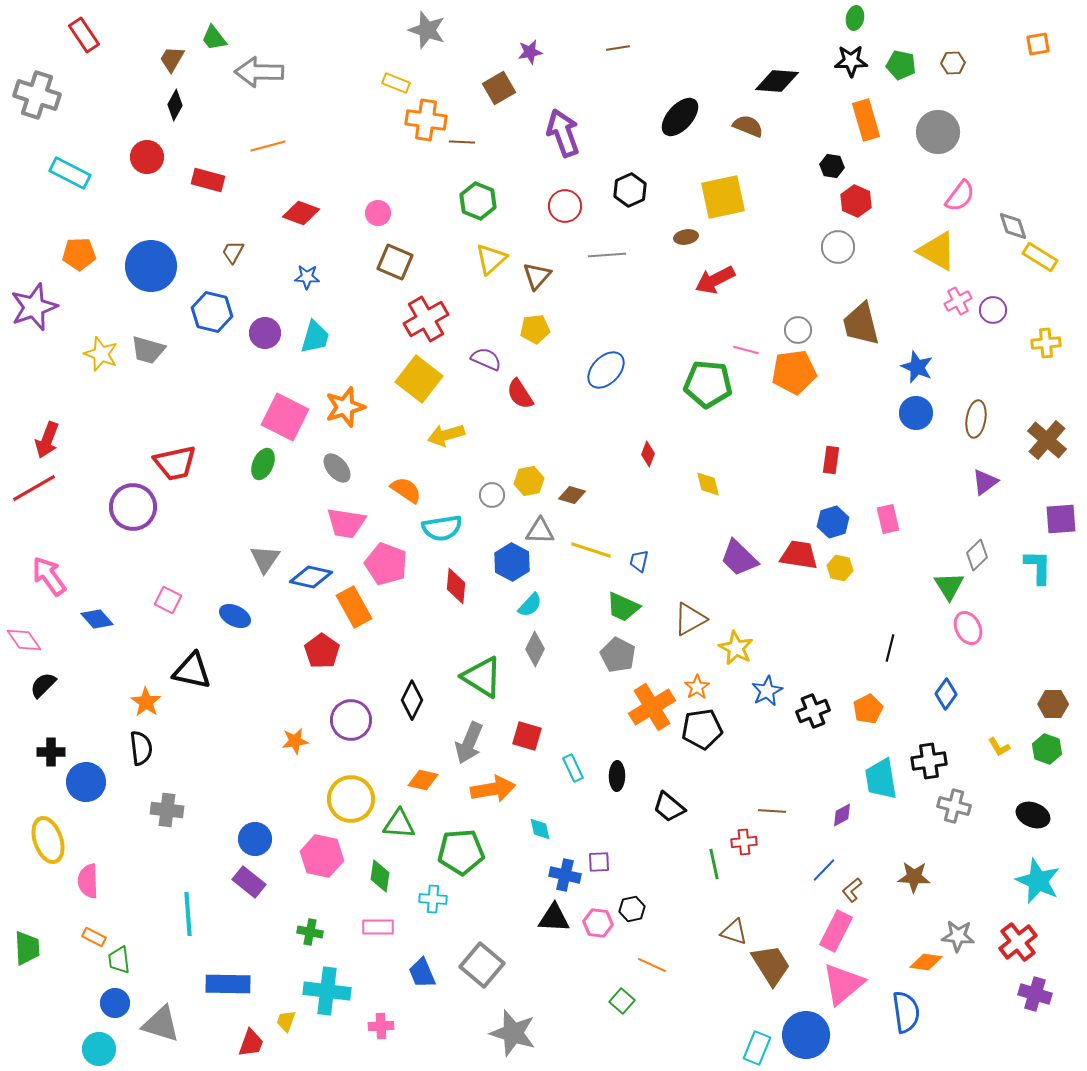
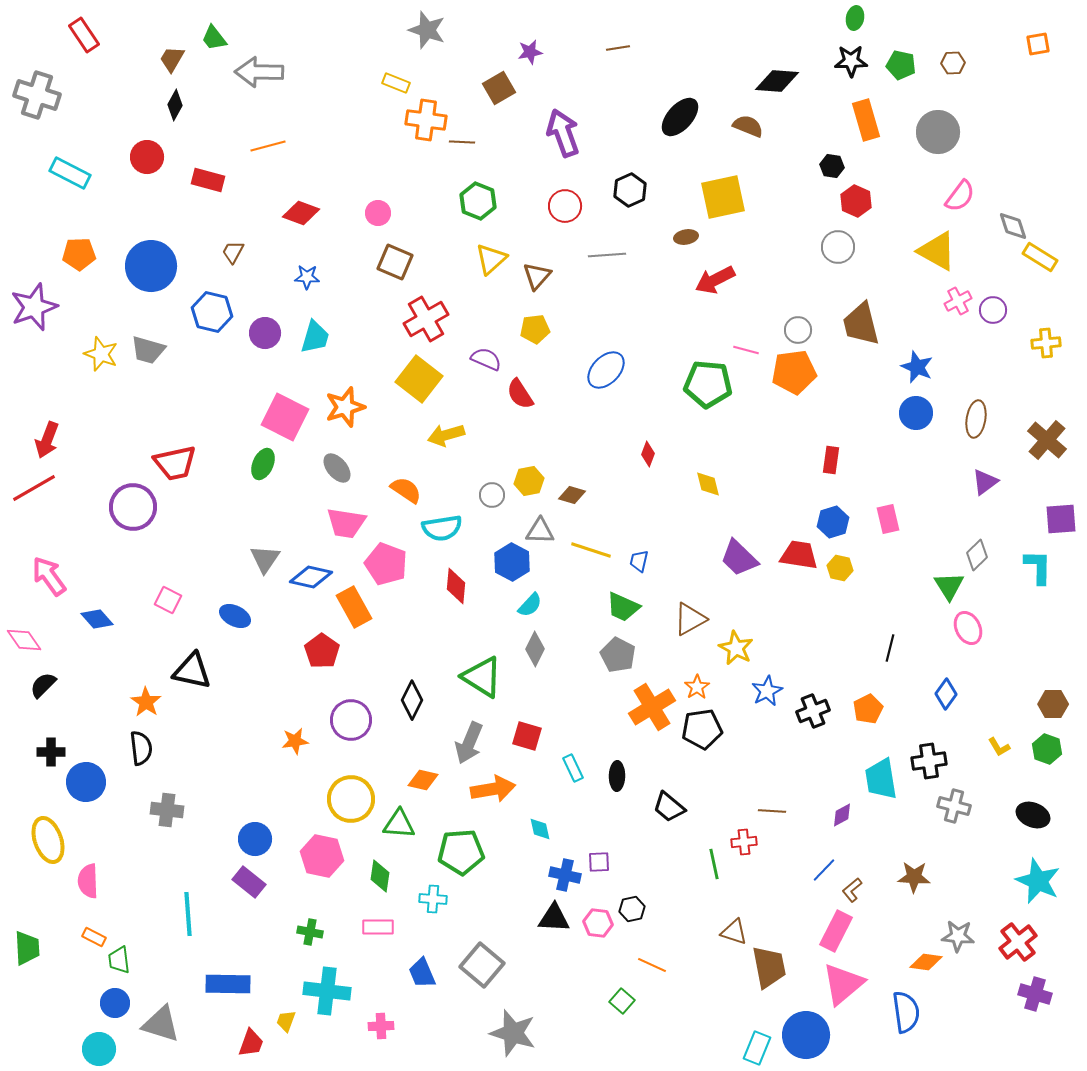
brown trapezoid at (771, 965): moved 2 px left, 2 px down; rotated 21 degrees clockwise
